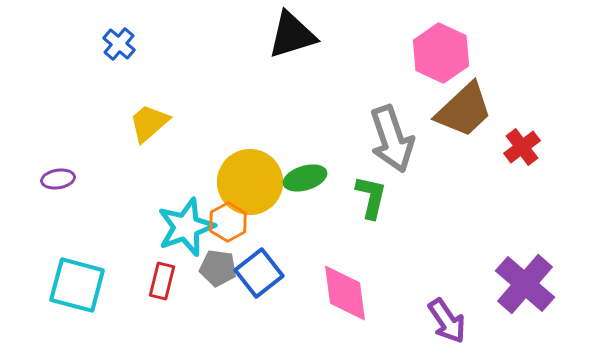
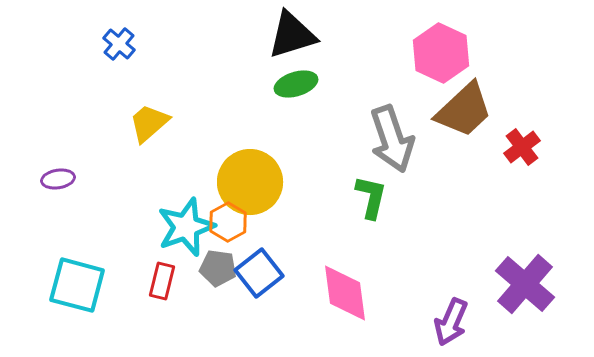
green ellipse: moved 9 px left, 94 px up
purple arrow: moved 4 px right, 1 px down; rotated 57 degrees clockwise
